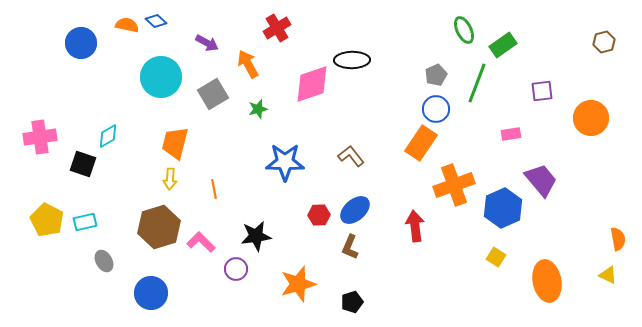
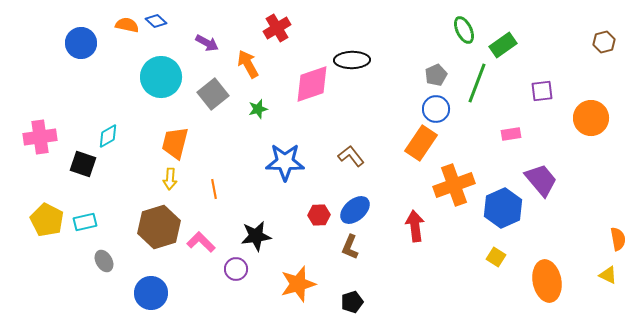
gray square at (213, 94): rotated 8 degrees counterclockwise
